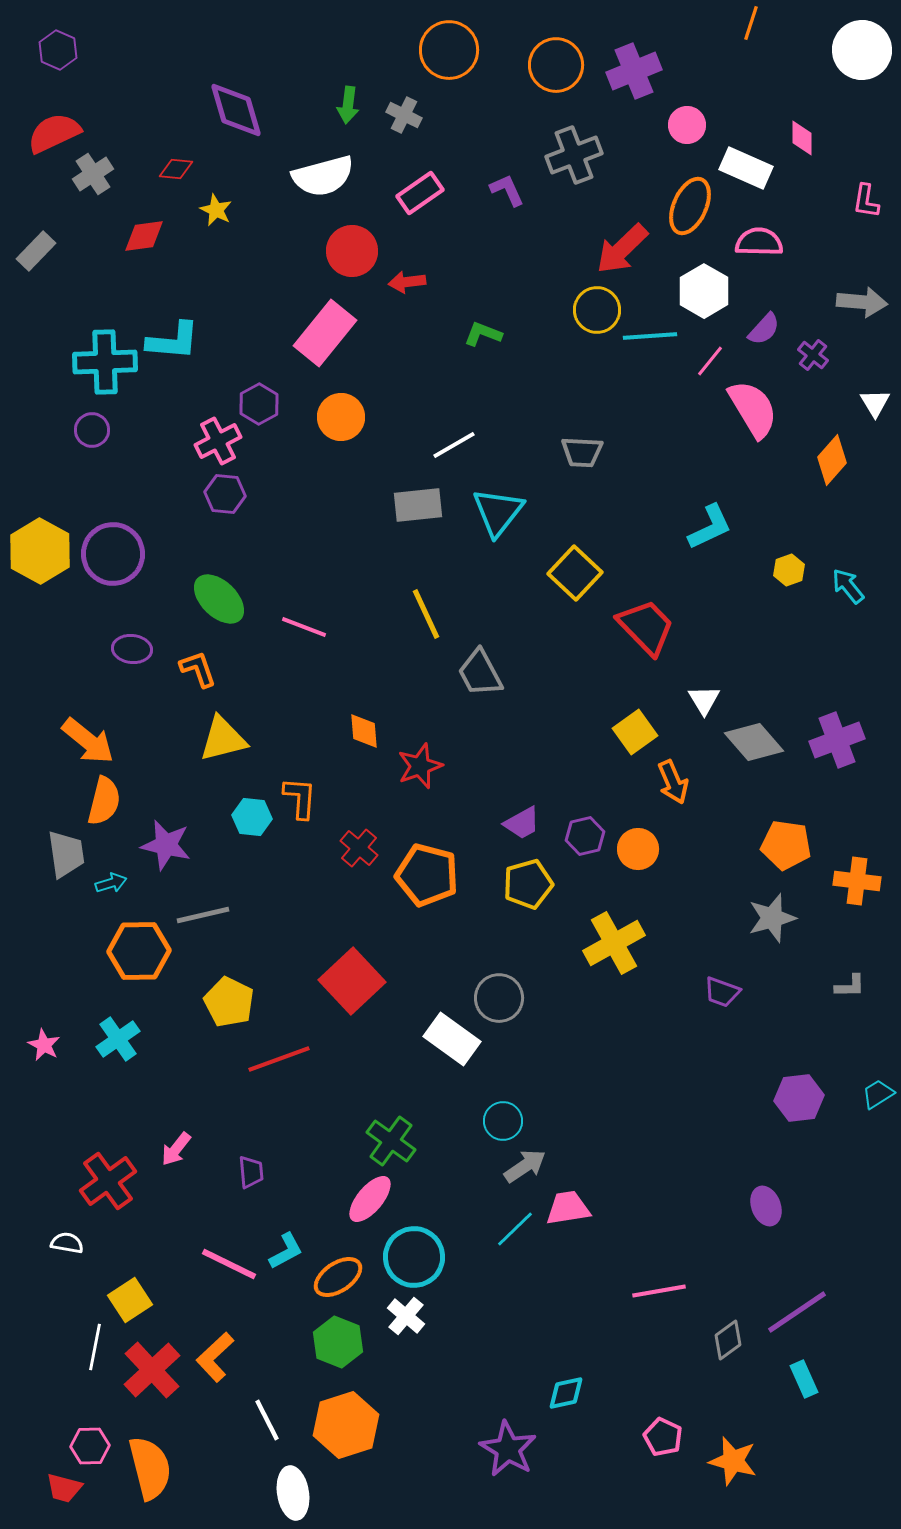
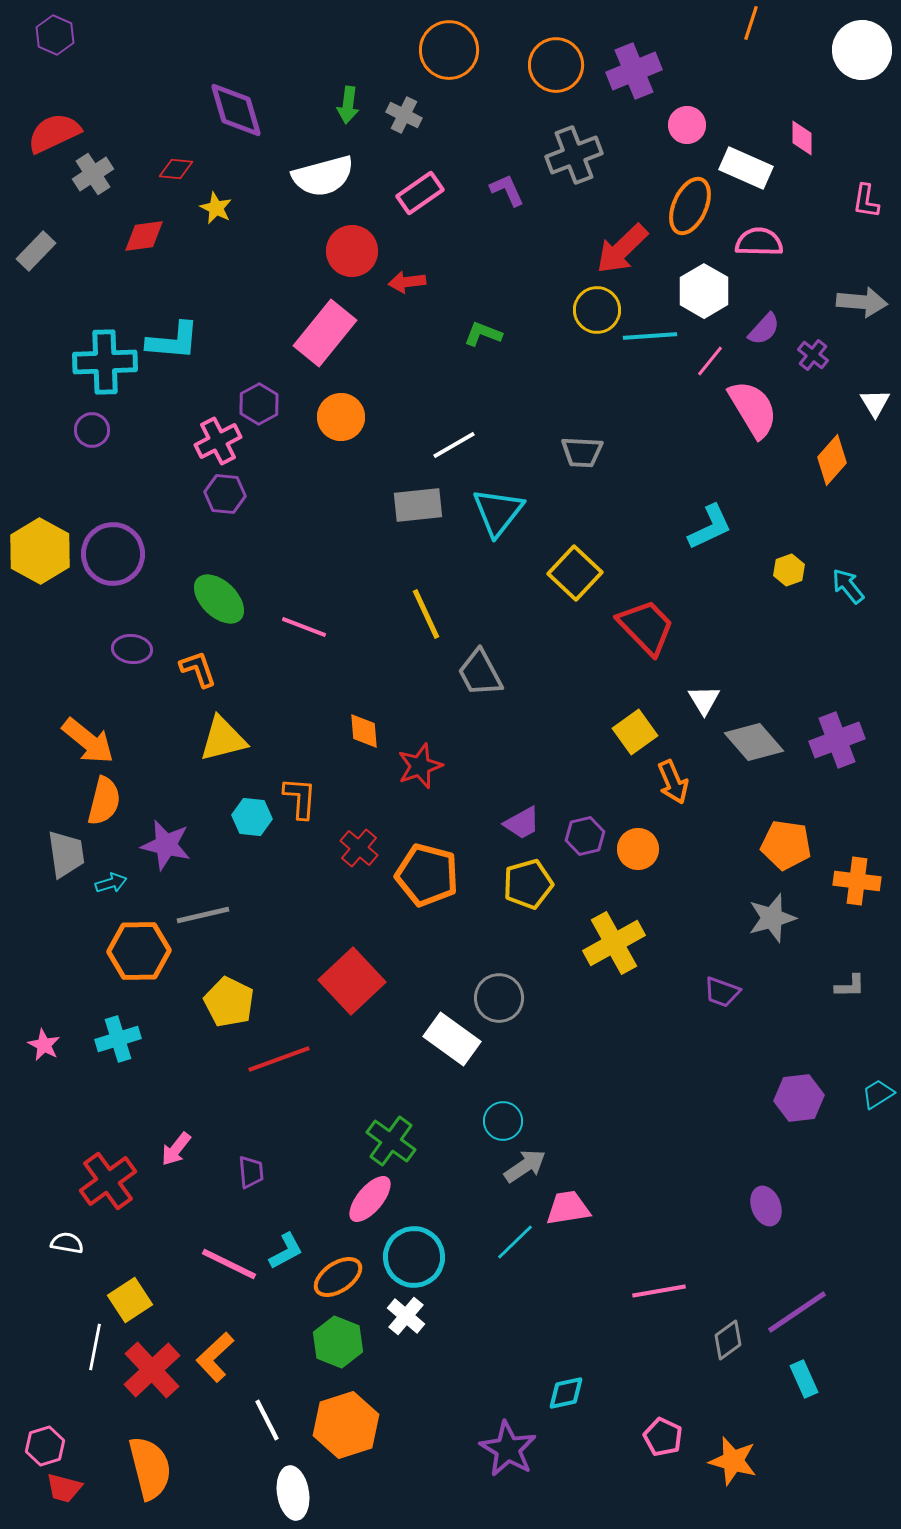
purple hexagon at (58, 50): moved 3 px left, 15 px up
yellow star at (216, 210): moved 2 px up
cyan cross at (118, 1039): rotated 18 degrees clockwise
cyan line at (515, 1229): moved 13 px down
pink hexagon at (90, 1446): moved 45 px left; rotated 15 degrees counterclockwise
